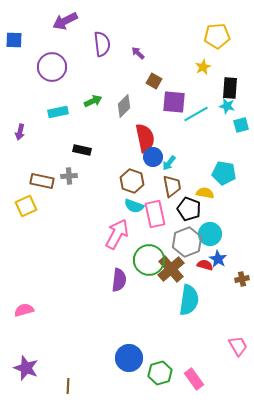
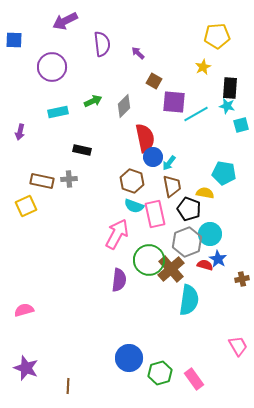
gray cross at (69, 176): moved 3 px down
